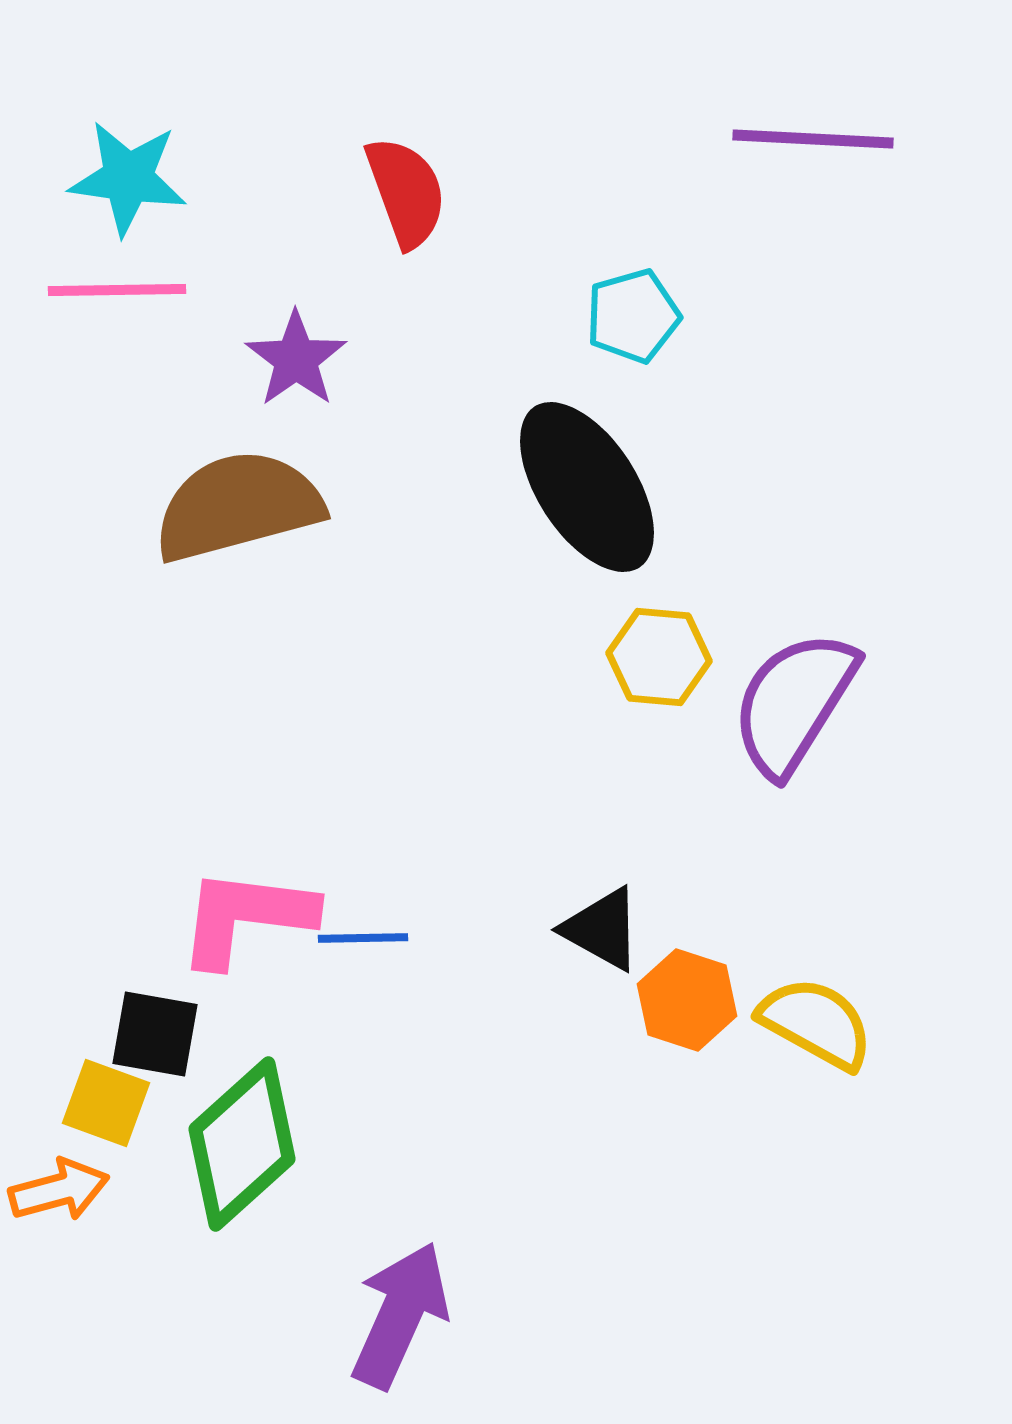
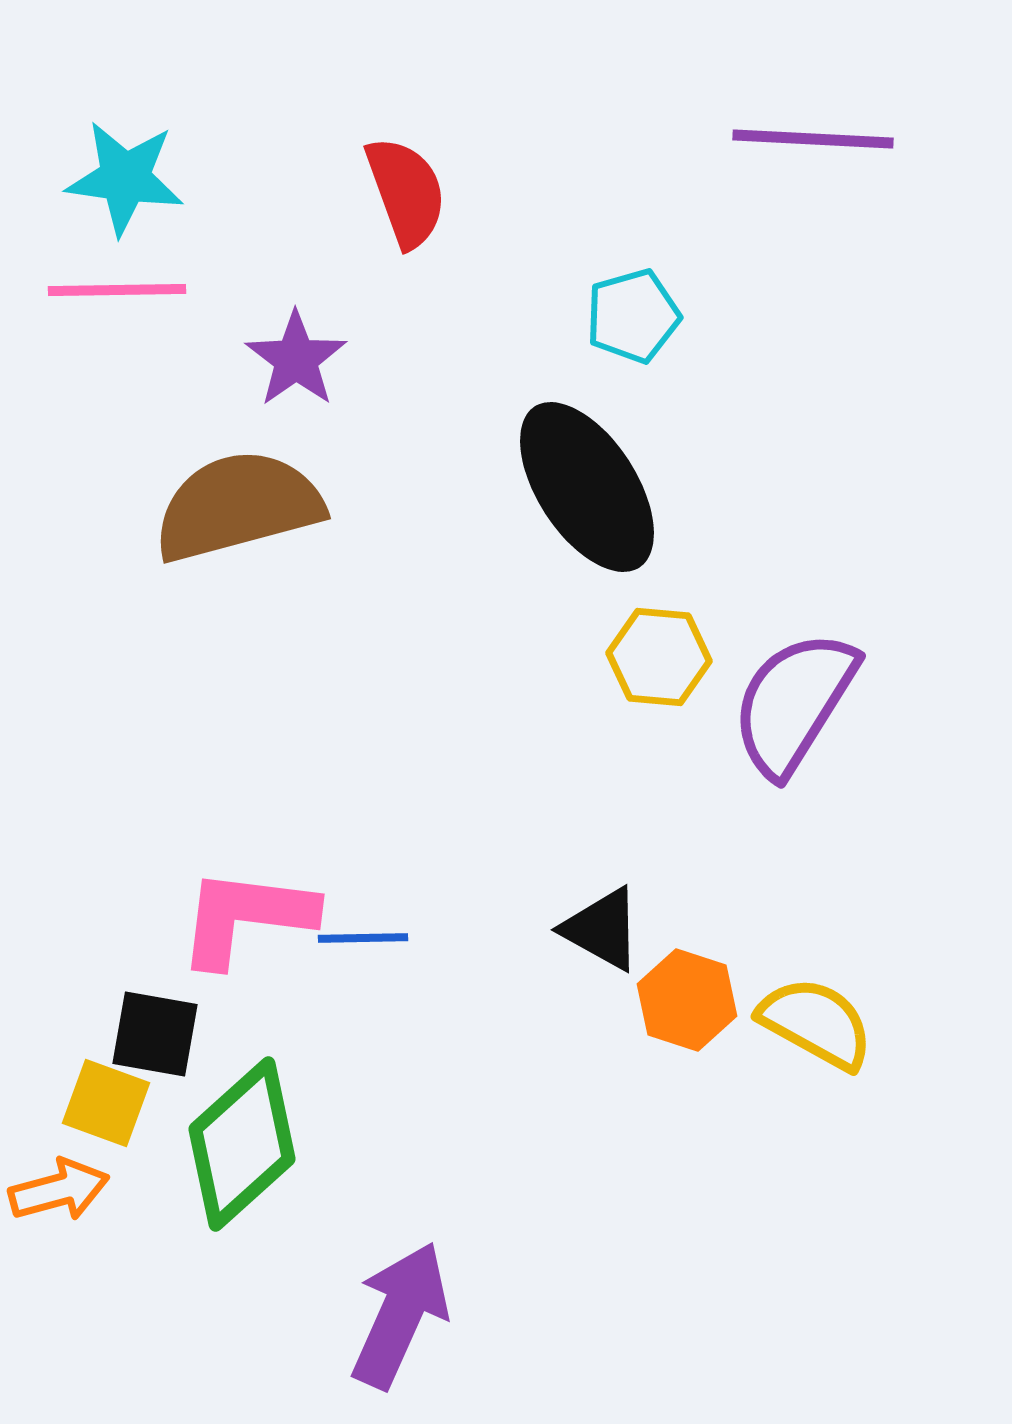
cyan star: moved 3 px left
